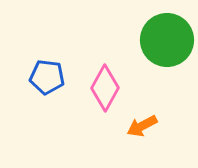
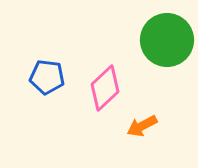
pink diamond: rotated 18 degrees clockwise
